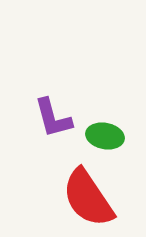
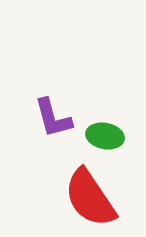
red semicircle: moved 2 px right
